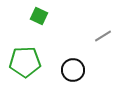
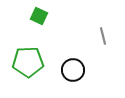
gray line: rotated 72 degrees counterclockwise
green pentagon: moved 3 px right
